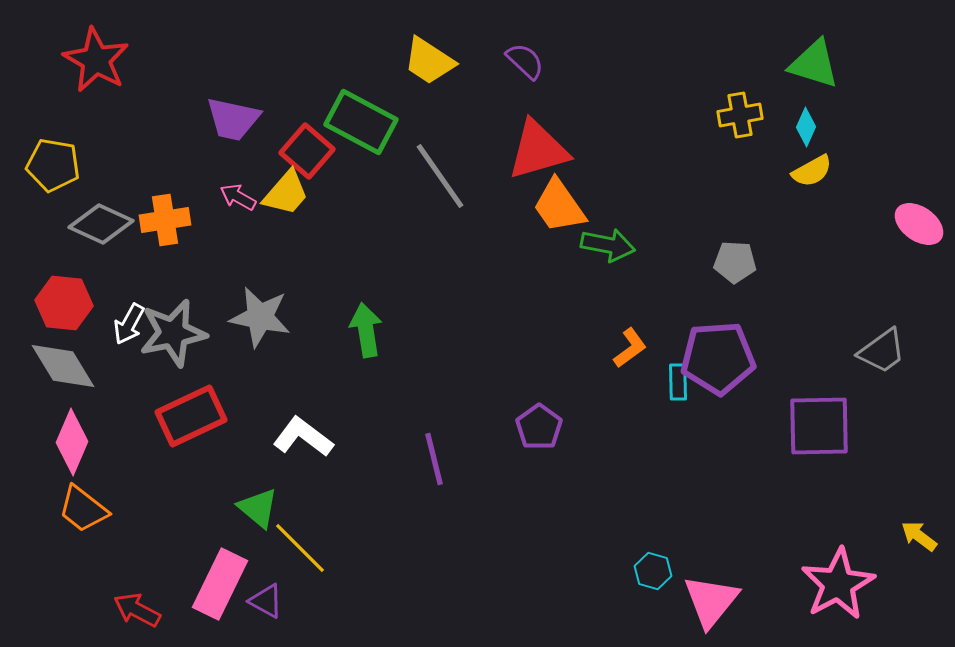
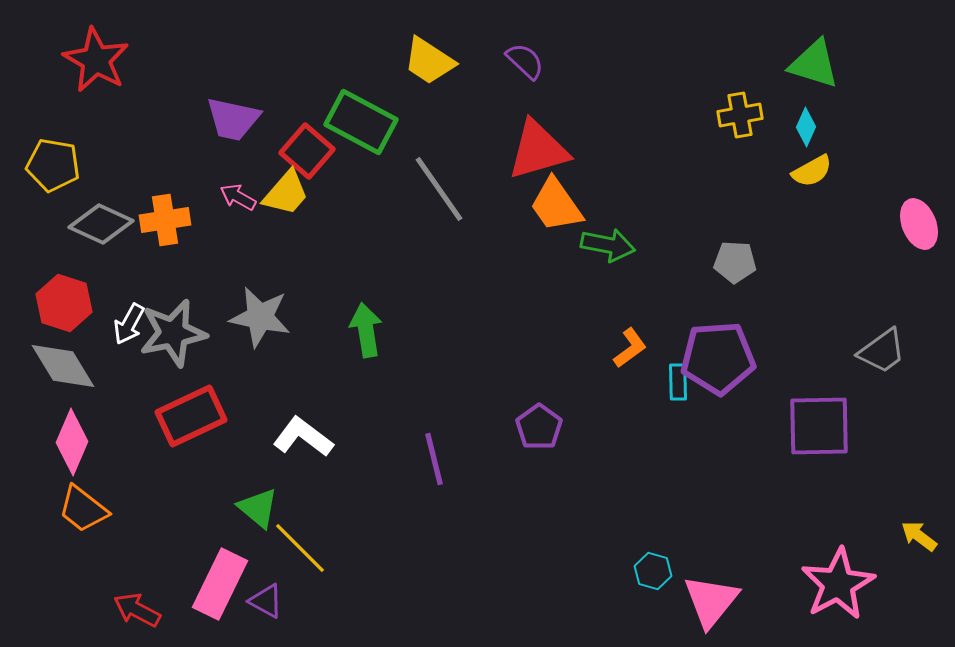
gray line at (440, 176): moved 1 px left, 13 px down
orange trapezoid at (559, 206): moved 3 px left, 1 px up
pink ellipse at (919, 224): rotated 33 degrees clockwise
red hexagon at (64, 303): rotated 12 degrees clockwise
